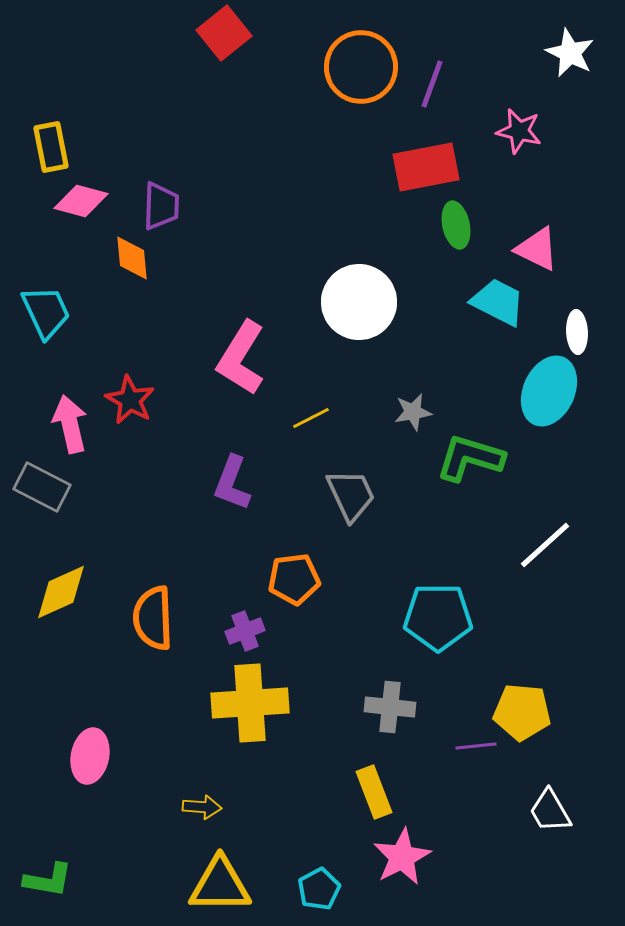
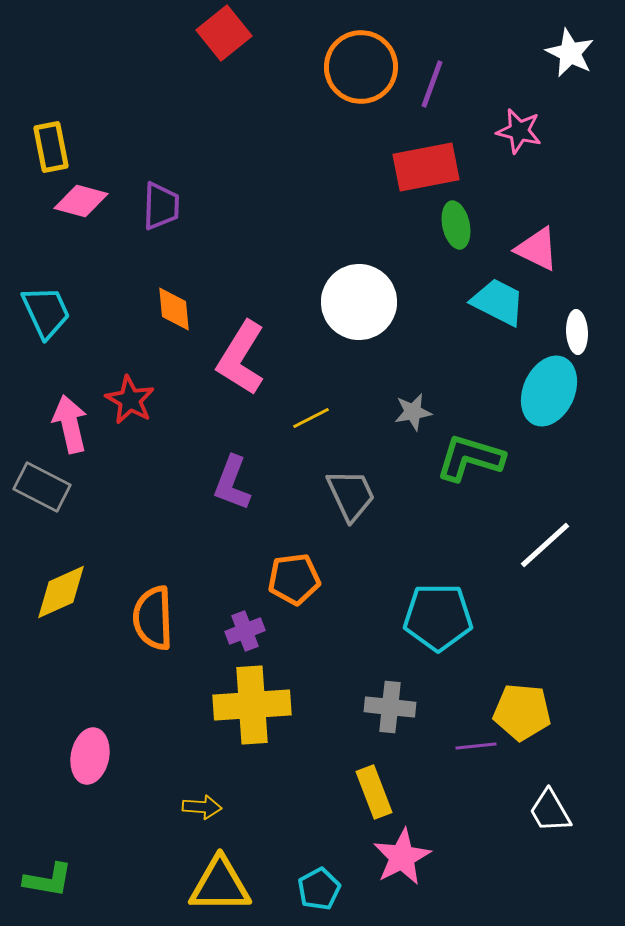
orange diamond at (132, 258): moved 42 px right, 51 px down
yellow cross at (250, 703): moved 2 px right, 2 px down
